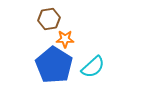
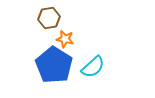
brown hexagon: moved 1 px up
orange star: rotated 12 degrees clockwise
